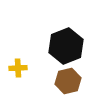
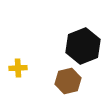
black hexagon: moved 17 px right
